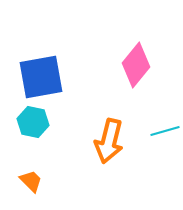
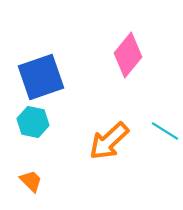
pink diamond: moved 8 px left, 10 px up
blue square: rotated 9 degrees counterclockwise
cyan line: rotated 48 degrees clockwise
orange arrow: rotated 33 degrees clockwise
